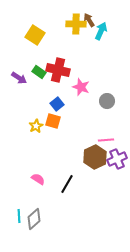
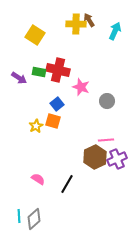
cyan arrow: moved 14 px right
green rectangle: rotated 24 degrees counterclockwise
